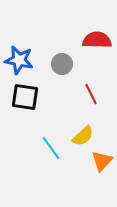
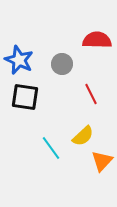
blue star: rotated 12 degrees clockwise
